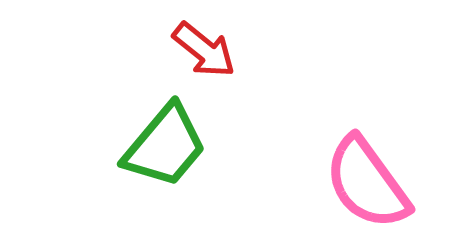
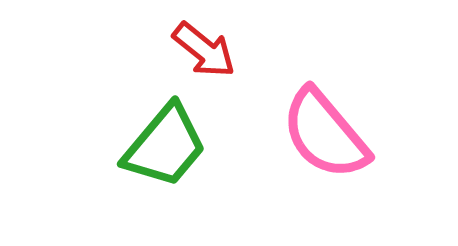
pink semicircle: moved 42 px left, 49 px up; rotated 4 degrees counterclockwise
